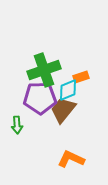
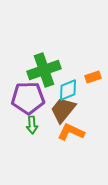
orange rectangle: moved 12 px right
purple pentagon: moved 12 px left
green arrow: moved 15 px right
orange L-shape: moved 27 px up
